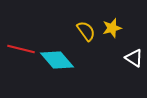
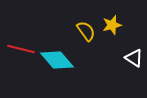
yellow star: moved 3 px up
